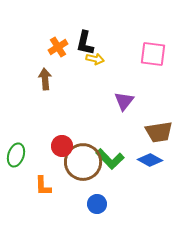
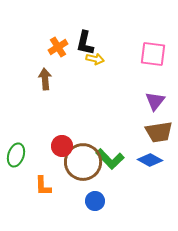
purple triangle: moved 31 px right
blue circle: moved 2 px left, 3 px up
